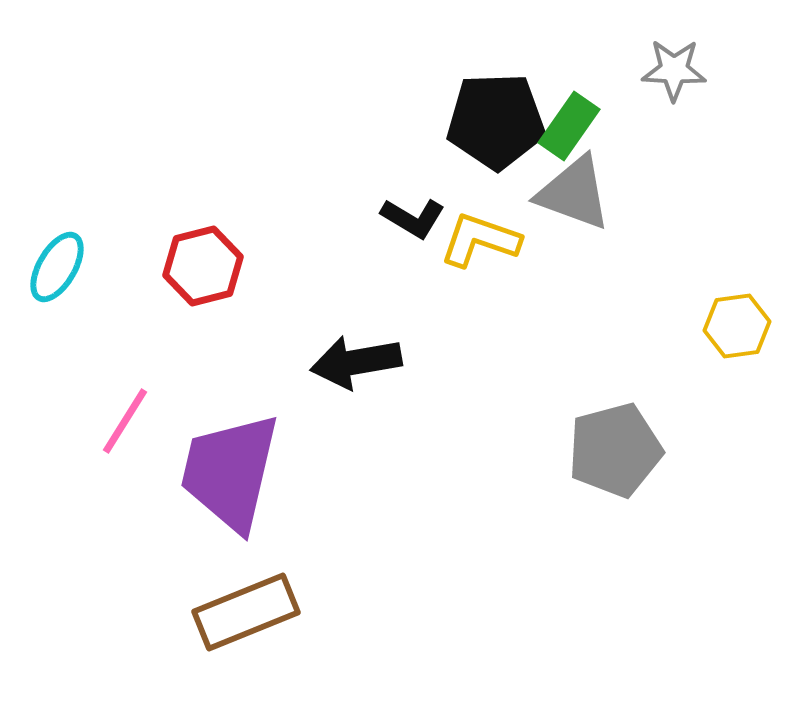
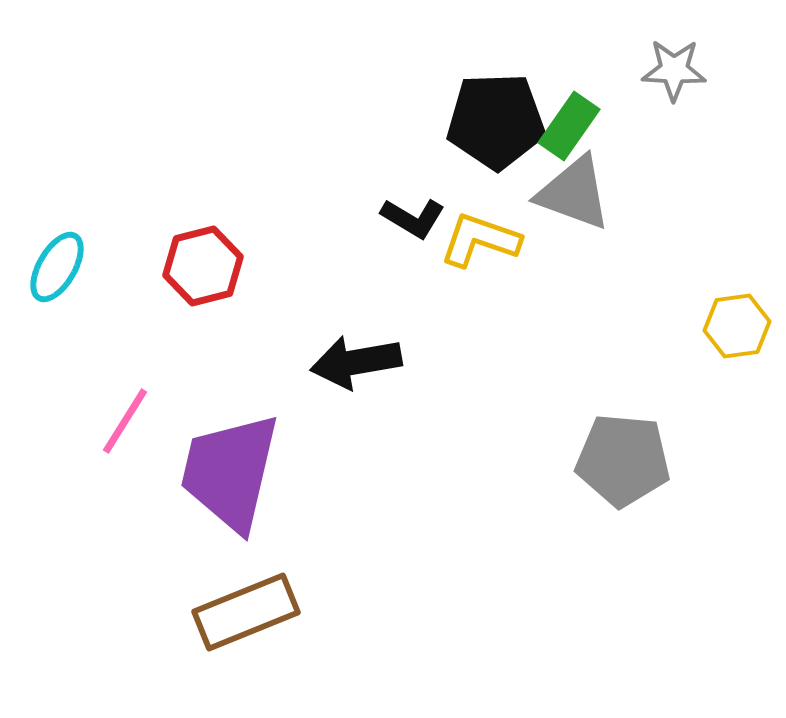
gray pentagon: moved 8 px right, 10 px down; rotated 20 degrees clockwise
